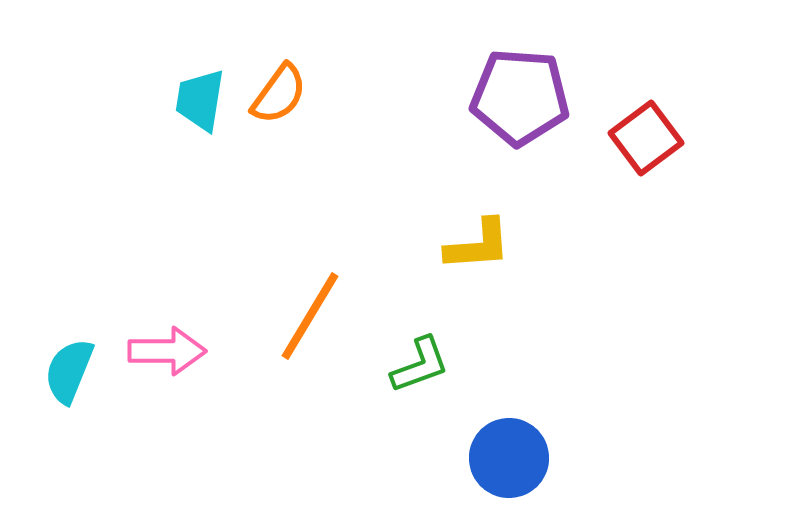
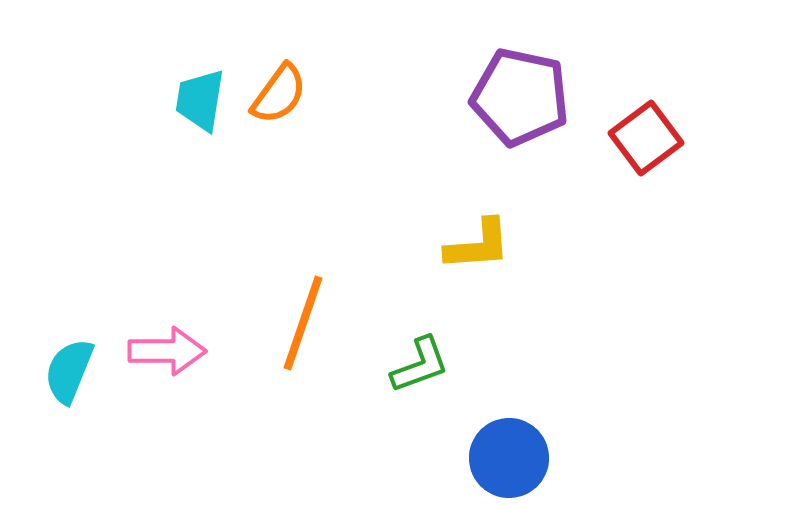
purple pentagon: rotated 8 degrees clockwise
orange line: moved 7 px left, 7 px down; rotated 12 degrees counterclockwise
